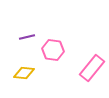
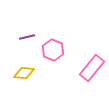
pink hexagon: rotated 15 degrees clockwise
